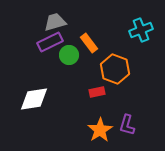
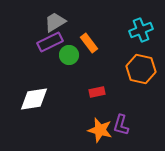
gray trapezoid: rotated 15 degrees counterclockwise
orange hexagon: moved 26 px right; rotated 8 degrees counterclockwise
purple L-shape: moved 6 px left
orange star: rotated 25 degrees counterclockwise
